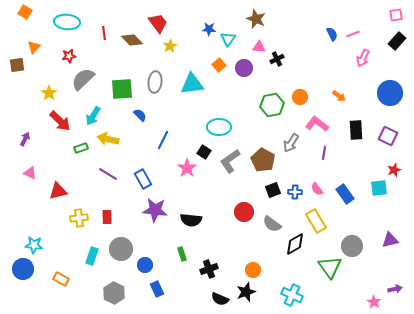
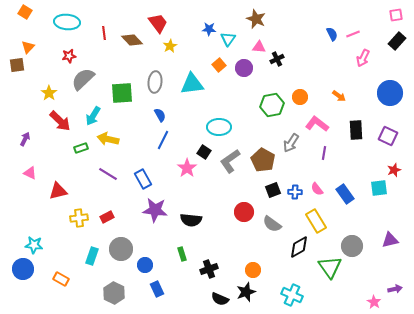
orange triangle at (34, 47): moved 6 px left
green square at (122, 89): moved 4 px down
blue semicircle at (140, 115): moved 20 px right; rotated 16 degrees clockwise
red rectangle at (107, 217): rotated 64 degrees clockwise
black diamond at (295, 244): moved 4 px right, 3 px down
